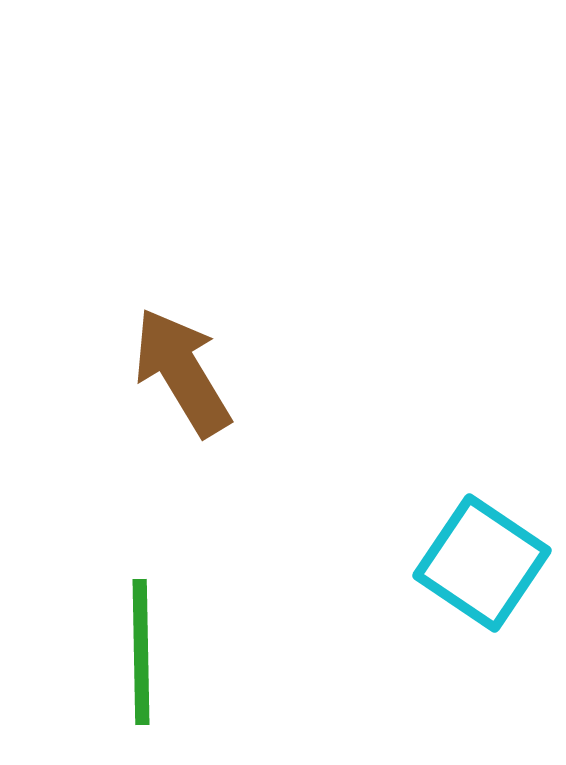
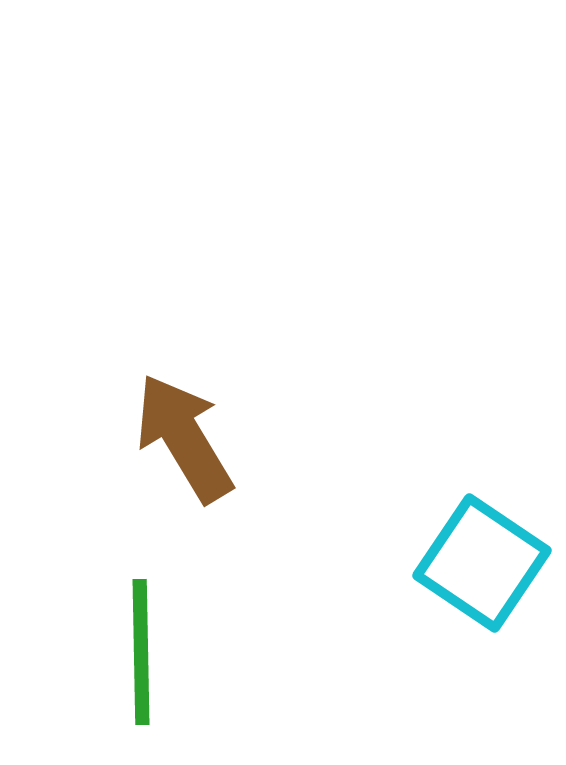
brown arrow: moved 2 px right, 66 px down
